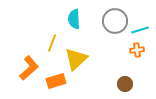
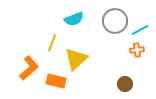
cyan semicircle: rotated 108 degrees counterclockwise
cyan line: rotated 12 degrees counterclockwise
orange rectangle: rotated 30 degrees clockwise
